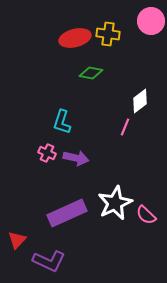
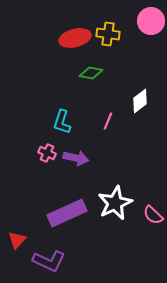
pink line: moved 17 px left, 6 px up
pink semicircle: moved 7 px right
